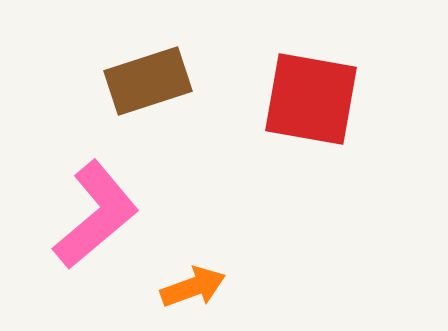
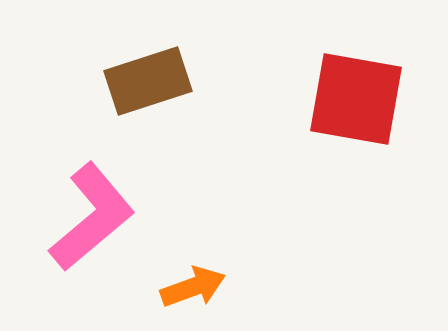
red square: moved 45 px right
pink L-shape: moved 4 px left, 2 px down
